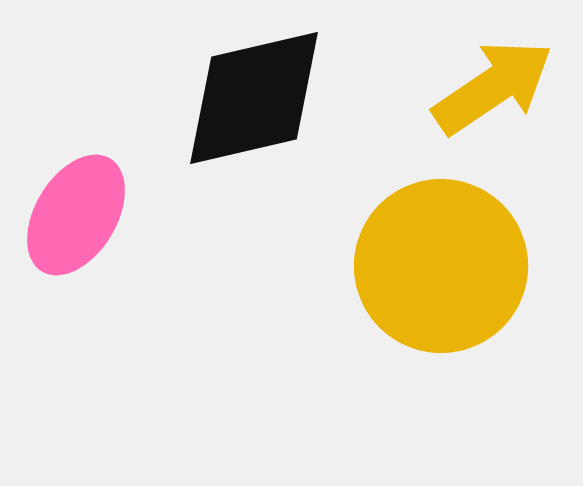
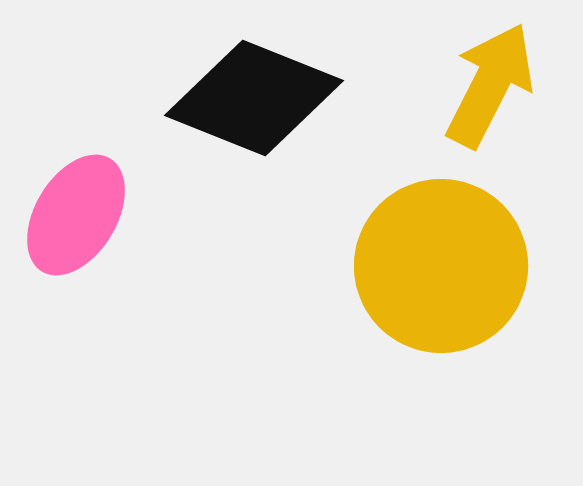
yellow arrow: moved 3 px left, 2 px up; rotated 29 degrees counterclockwise
black diamond: rotated 35 degrees clockwise
